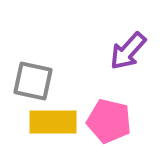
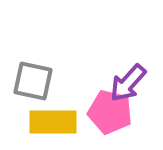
purple arrow: moved 32 px down
pink pentagon: moved 1 px right, 9 px up
